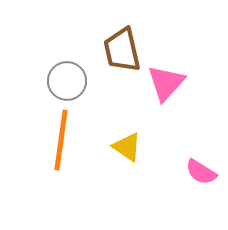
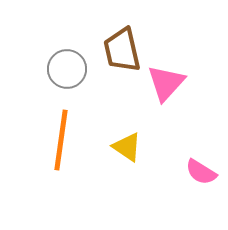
gray circle: moved 12 px up
